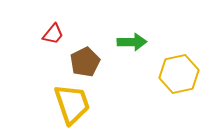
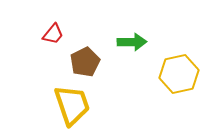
yellow trapezoid: moved 1 px down
